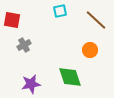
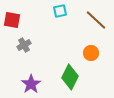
orange circle: moved 1 px right, 3 px down
green diamond: rotated 45 degrees clockwise
purple star: rotated 24 degrees counterclockwise
